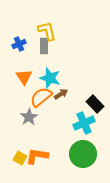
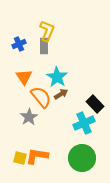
yellow L-shape: rotated 35 degrees clockwise
cyan star: moved 7 px right, 1 px up; rotated 15 degrees clockwise
orange semicircle: rotated 90 degrees clockwise
green circle: moved 1 px left, 4 px down
yellow square: rotated 16 degrees counterclockwise
